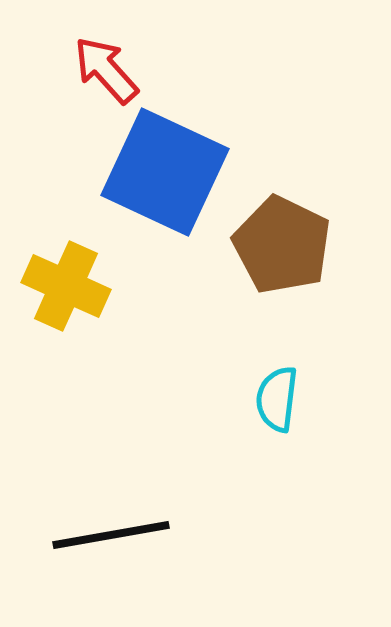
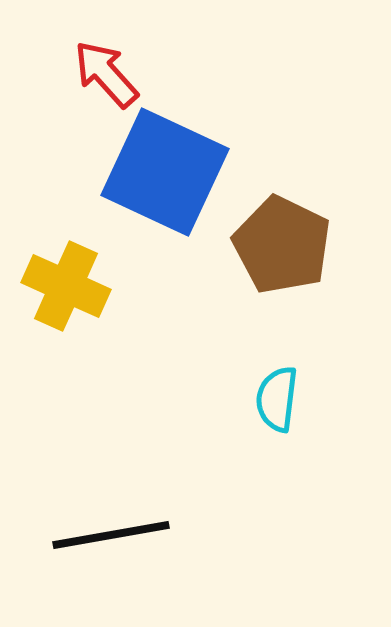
red arrow: moved 4 px down
